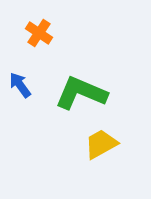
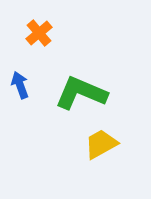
orange cross: rotated 16 degrees clockwise
blue arrow: rotated 16 degrees clockwise
